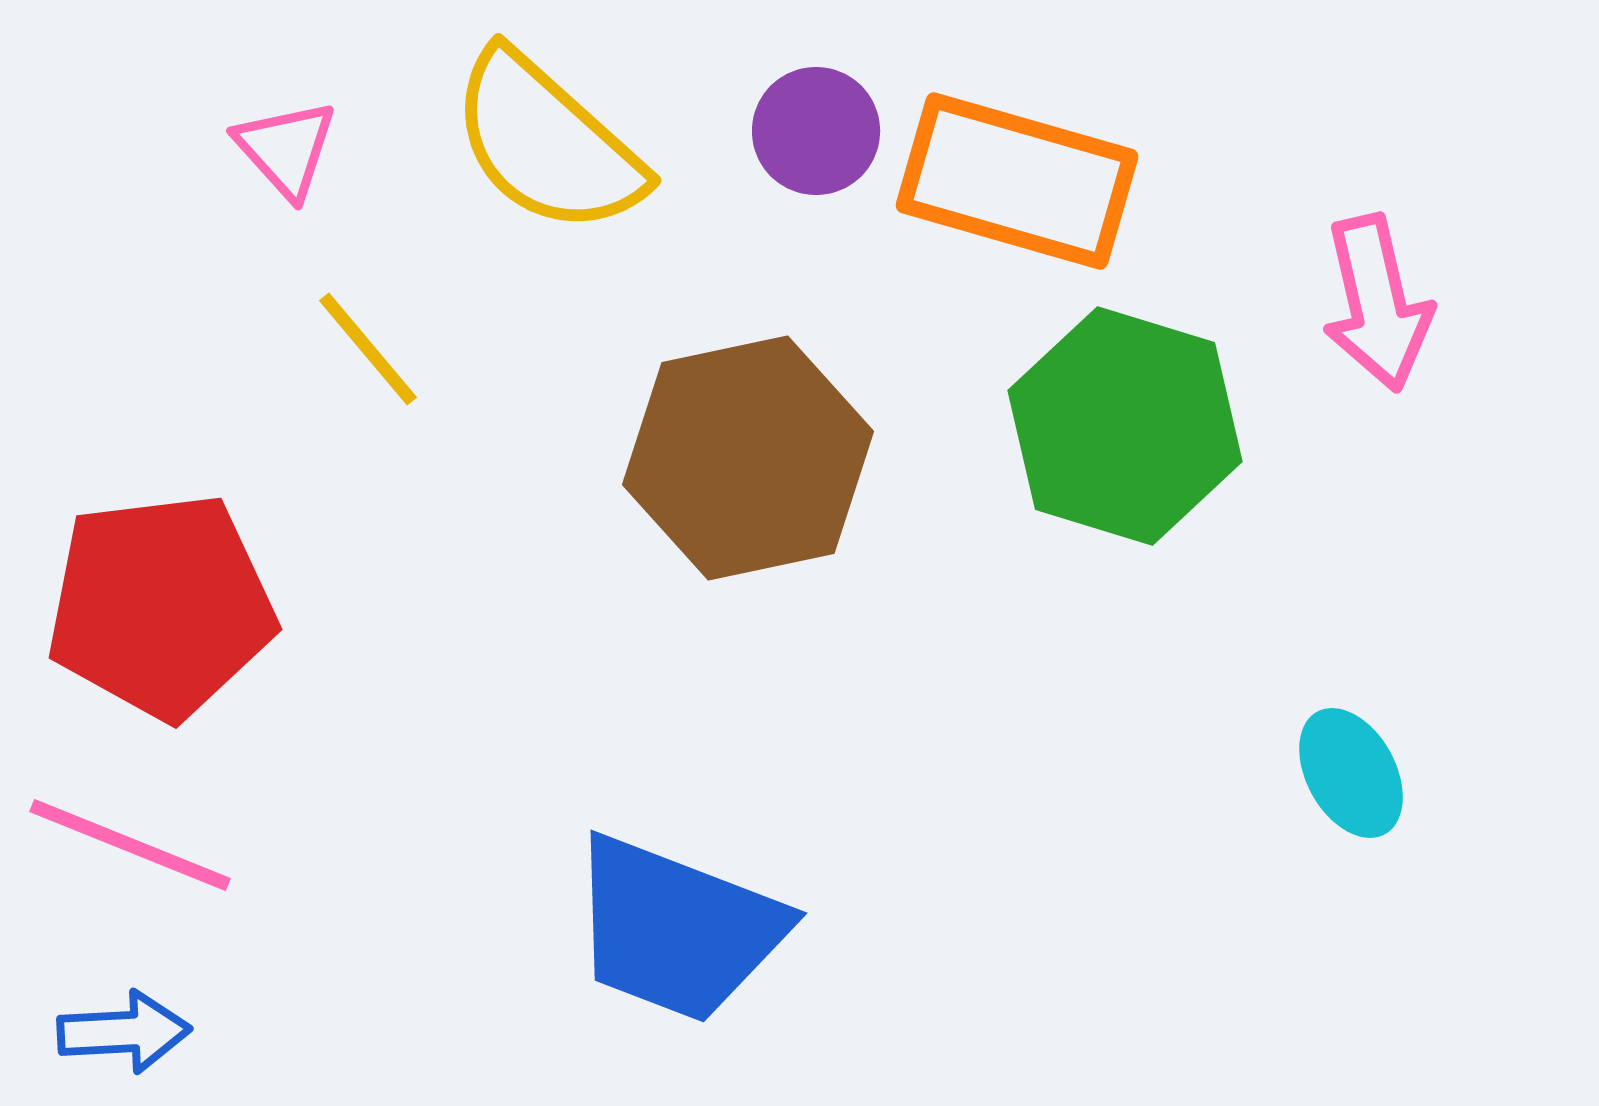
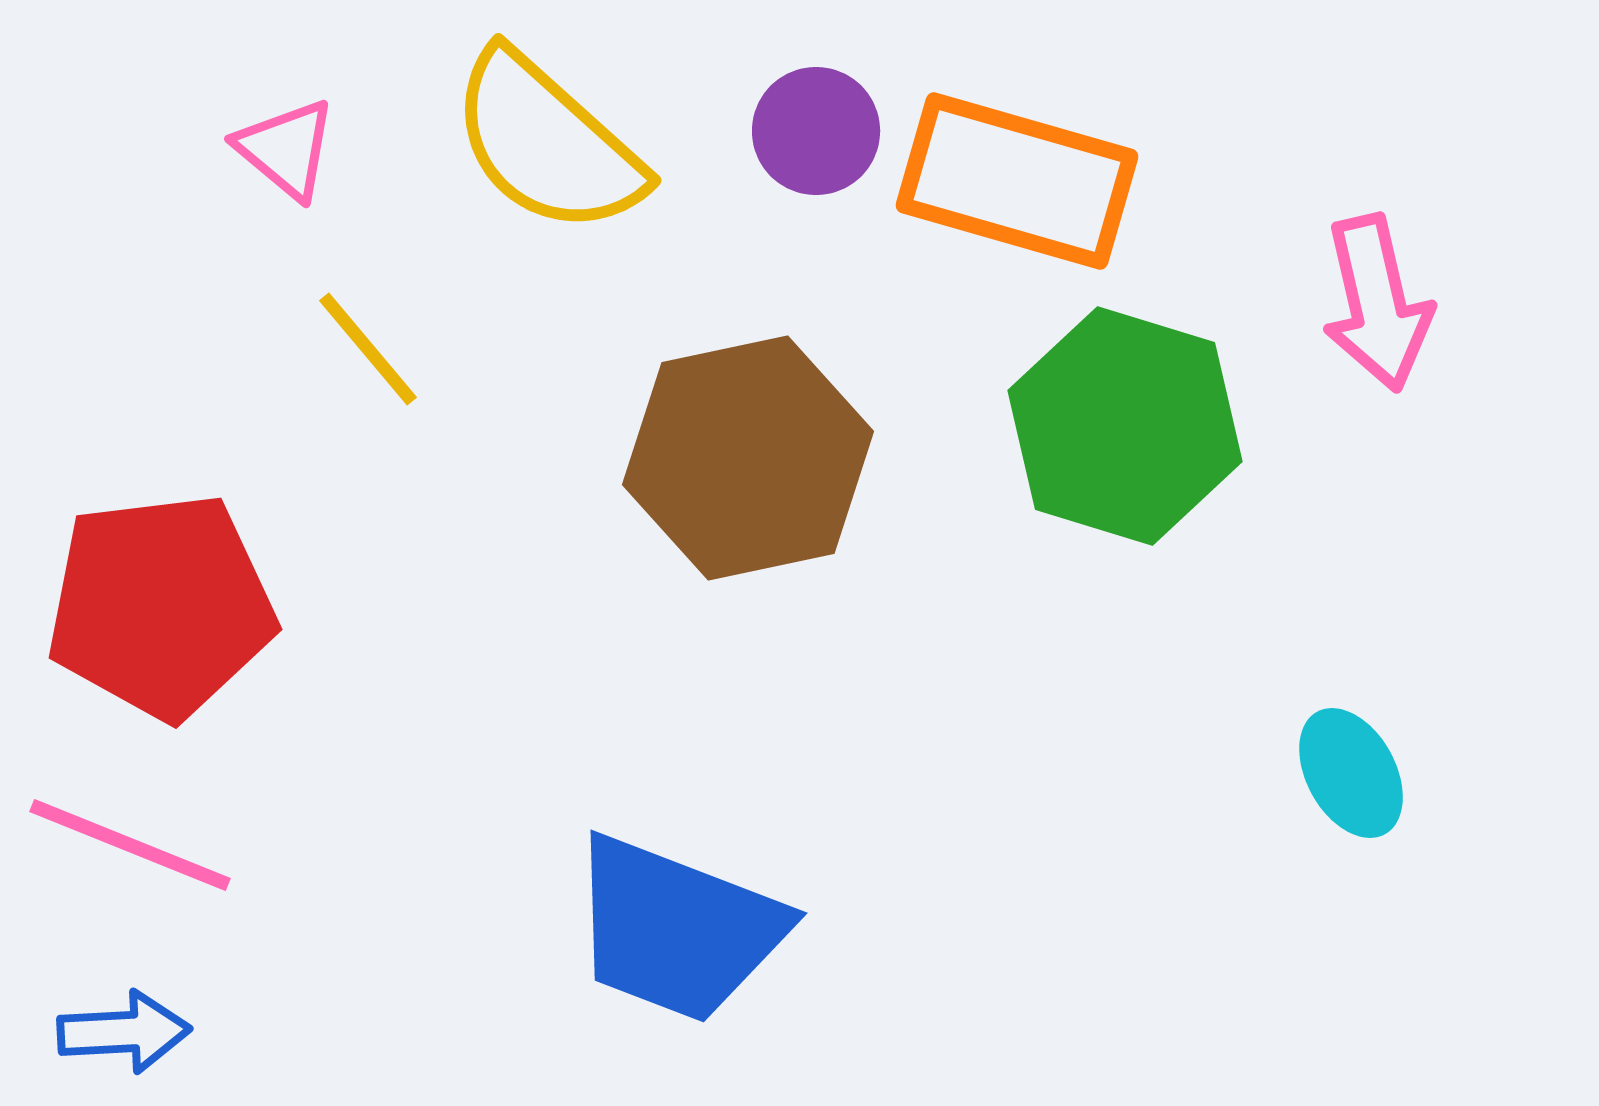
pink triangle: rotated 8 degrees counterclockwise
